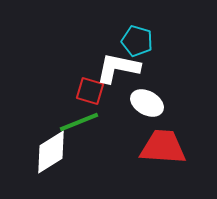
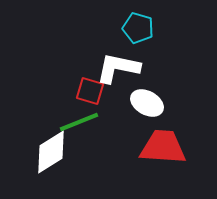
cyan pentagon: moved 1 px right, 13 px up
